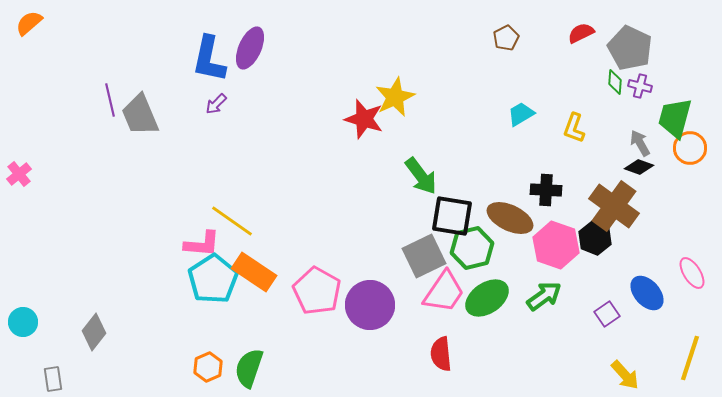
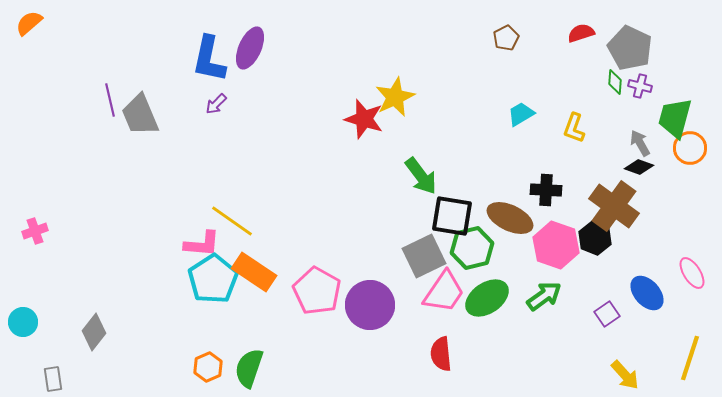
red semicircle at (581, 33): rotated 8 degrees clockwise
pink cross at (19, 174): moved 16 px right, 57 px down; rotated 20 degrees clockwise
